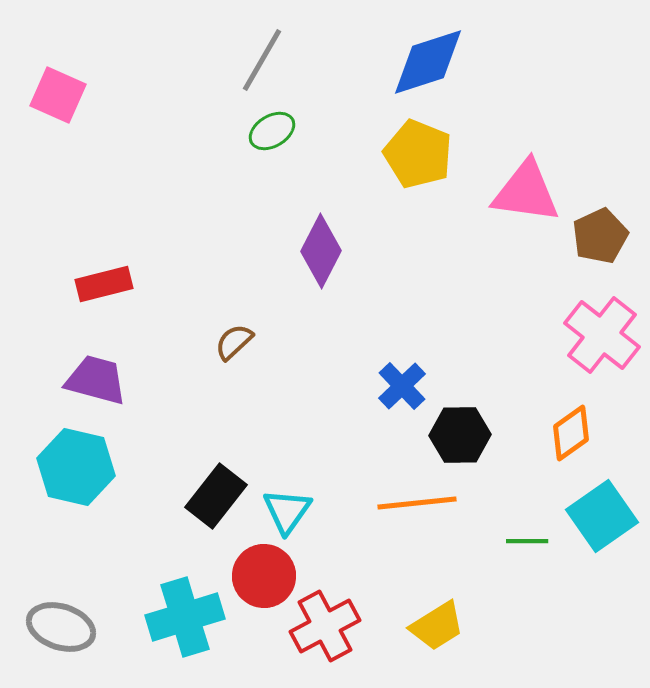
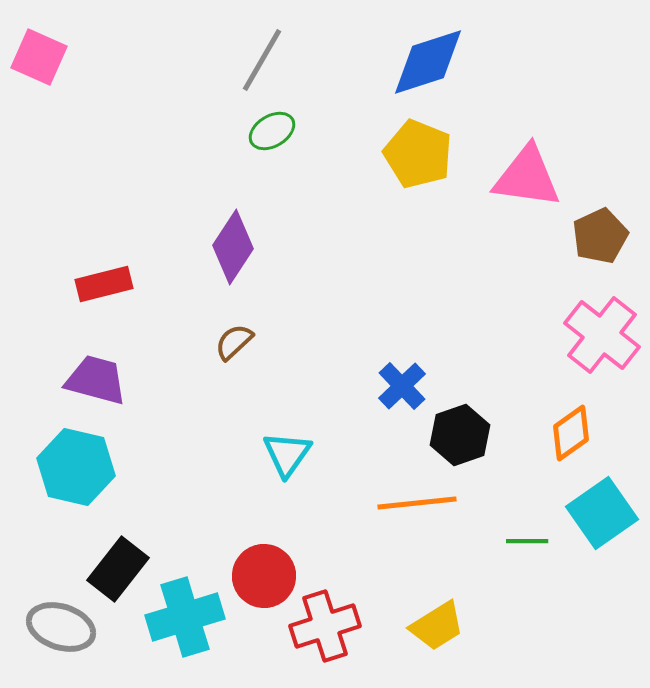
pink square: moved 19 px left, 38 px up
pink triangle: moved 1 px right, 15 px up
purple diamond: moved 88 px left, 4 px up; rotated 6 degrees clockwise
black hexagon: rotated 18 degrees counterclockwise
black rectangle: moved 98 px left, 73 px down
cyan triangle: moved 57 px up
cyan square: moved 3 px up
red cross: rotated 10 degrees clockwise
